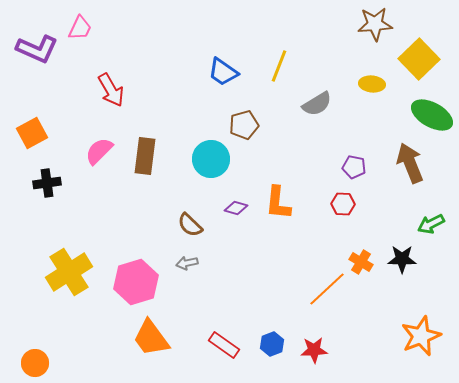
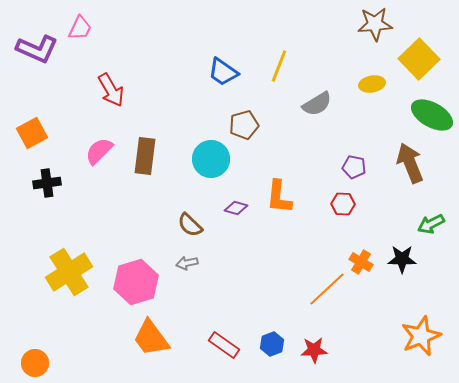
yellow ellipse: rotated 15 degrees counterclockwise
orange L-shape: moved 1 px right, 6 px up
